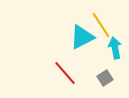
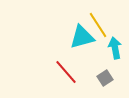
yellow line: moved 3 px left
cyan triangle: rotated 12 degrees clockwise
red line: moved 1 px right, 1 px up
